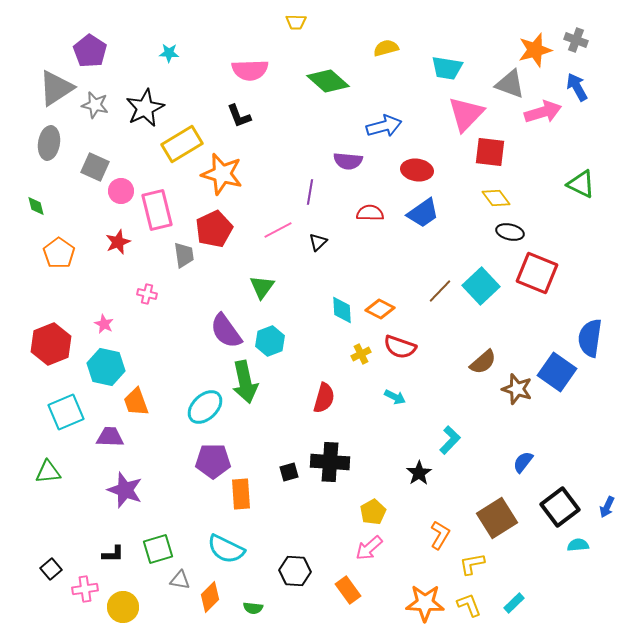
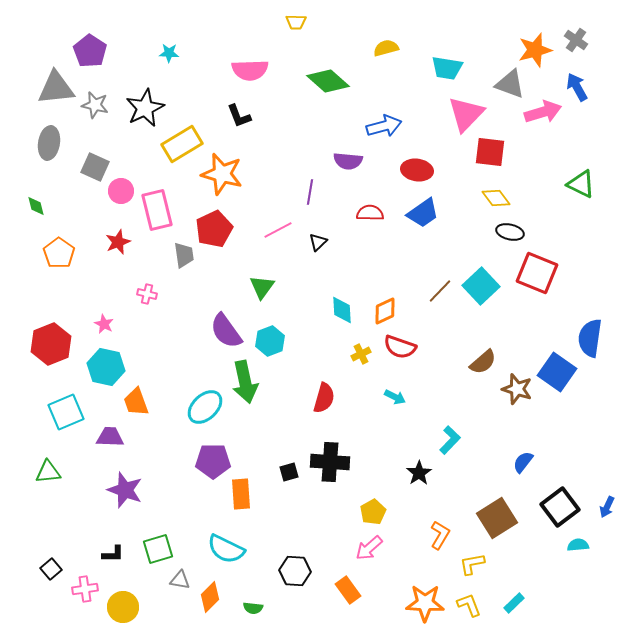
gray cross at (576, 40): rotated 15 degrees clockwise
gray triangle at (56, 88): rotated 27 degrees clockwise
orange diamond at (380, 309): moved 5 px right, 2 px down; rotated 52 degrees counterclockwise
